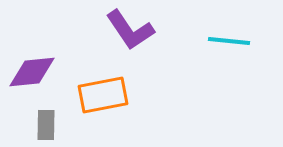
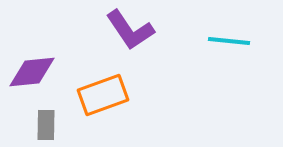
orange rectangle: rotated 9 degrees counterclockwise
